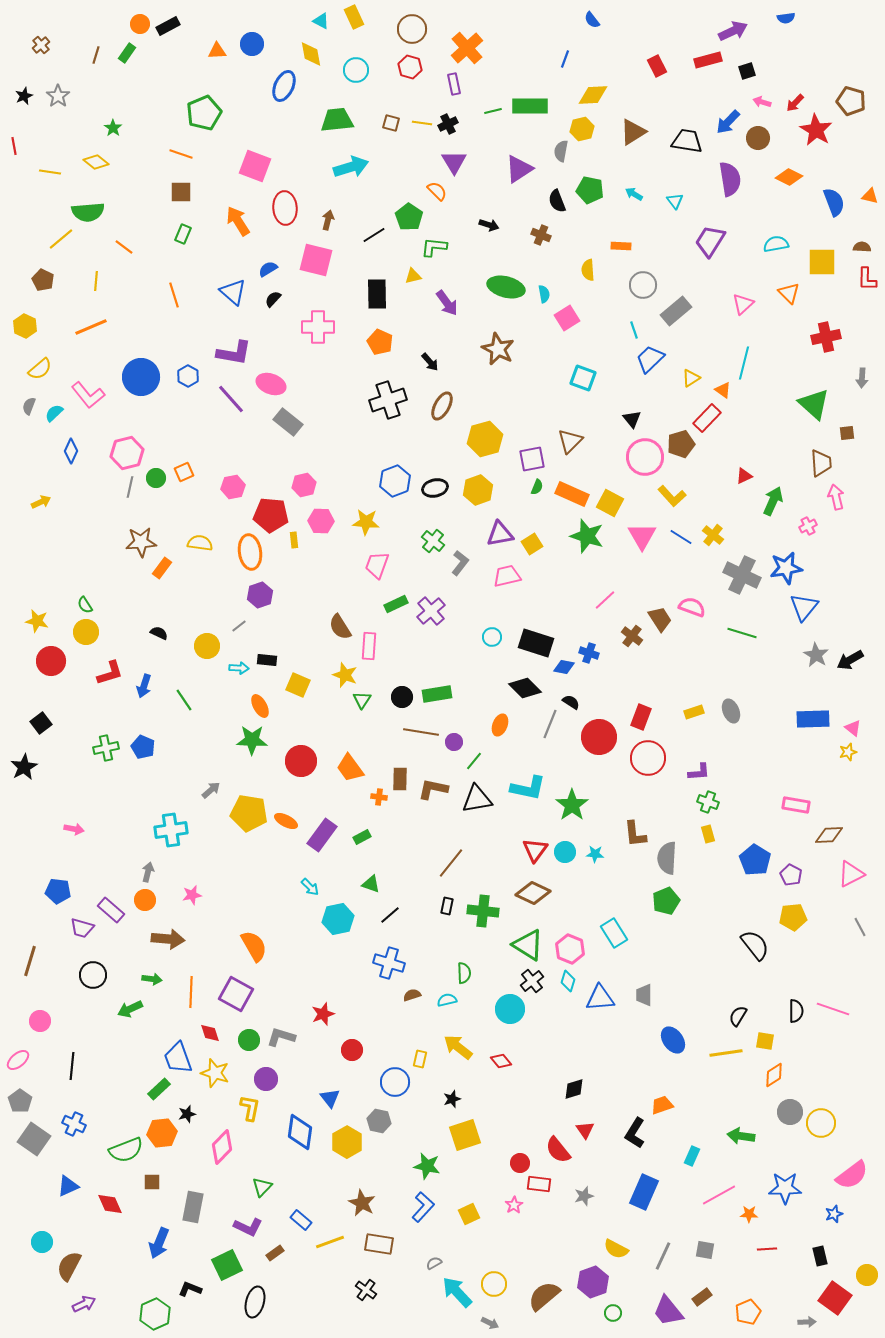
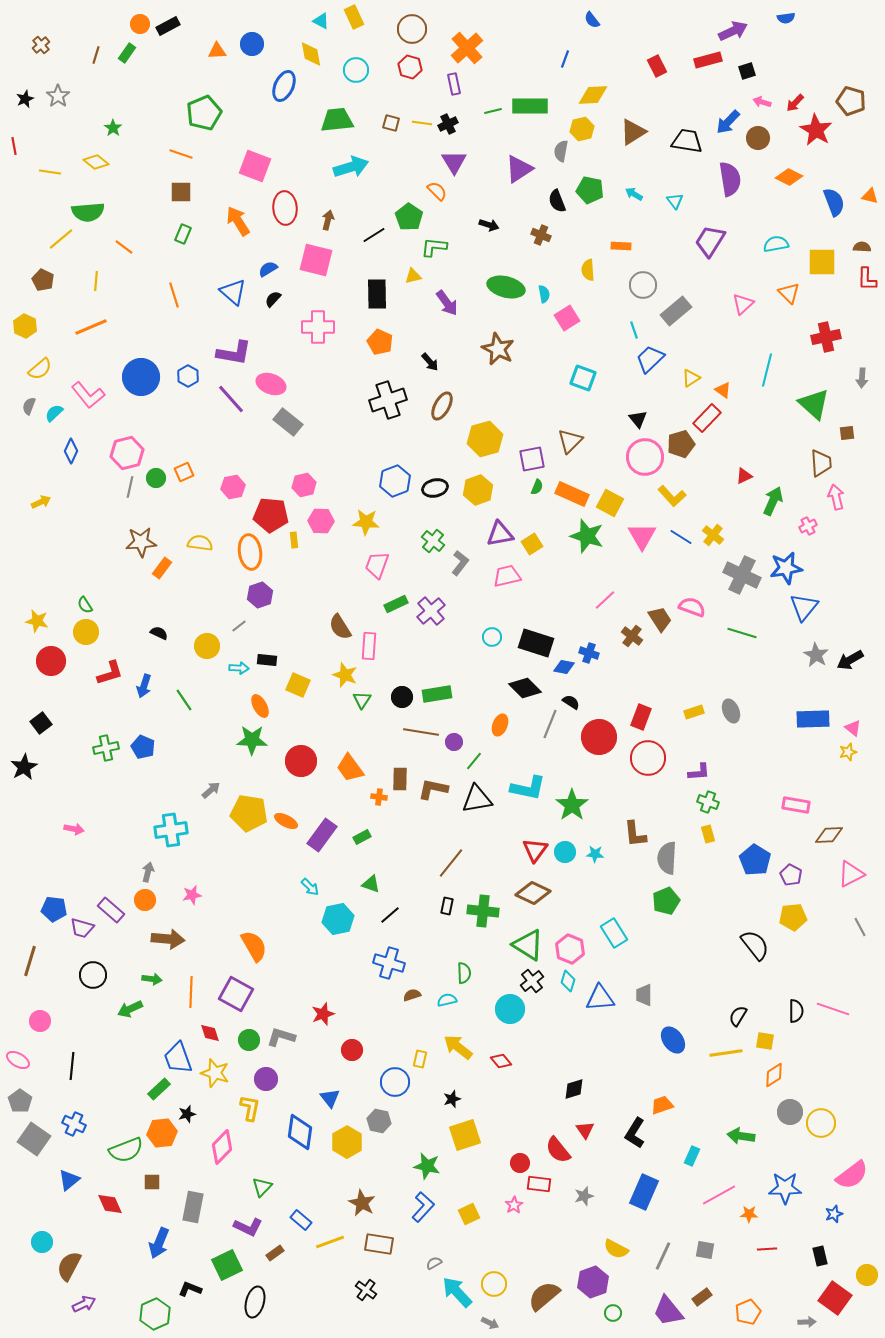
black star at (24, 96): moved 1 px right, 3 px down
cyan line at (744, 363): moved 23 px right, 7 px down
black triangle at (632, 419): moved 6 px right
blue pentagon at (58, 891): moved 4 px left, 18 px down
pink ellipse at (18, 1060): rotated 70 degrees clockwise
blue triangle at (68, 1186): moved 1 px right, 6 px up; rotated 15 degrees counterclockwise
